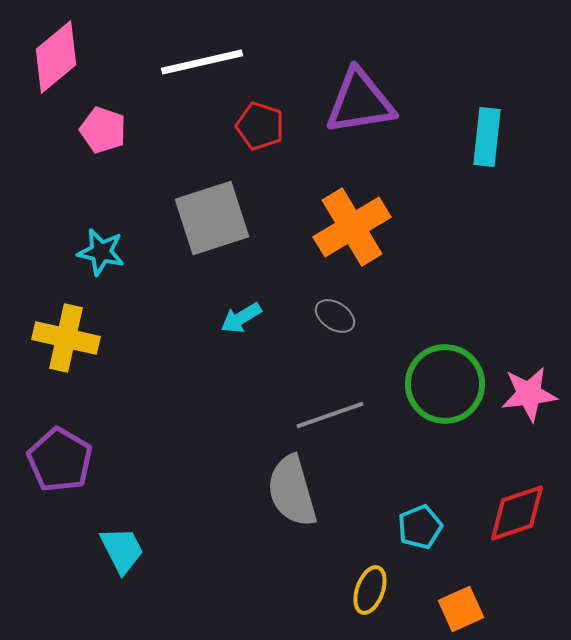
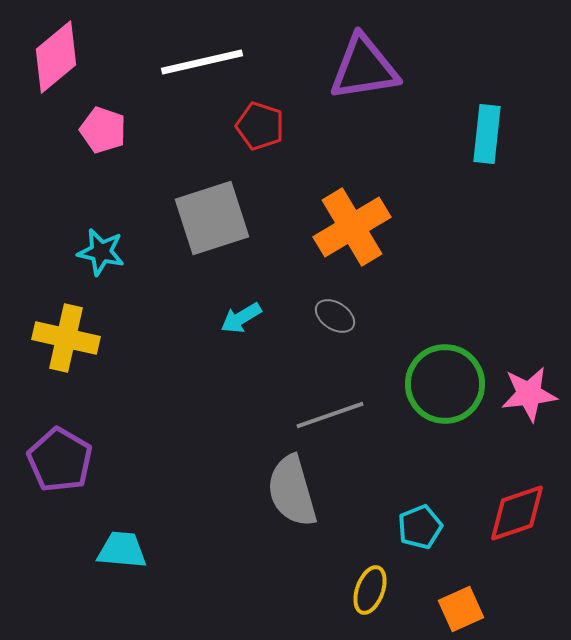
purple triangle: moved 4 px right, 34 px up
cyan rectangle: moved 3 px up
cyan trapezoid: rotated 58 degrees counterclockwise
